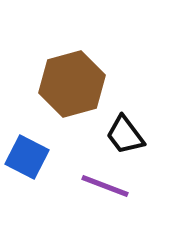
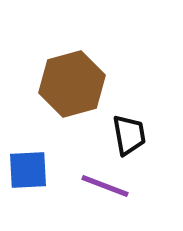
black trapezoid: moved 4 px right; rotated 153 degrees counterclockwise
blue square: moved 1 px right, 13 px down; rotated 30 degrees counterclockwise
